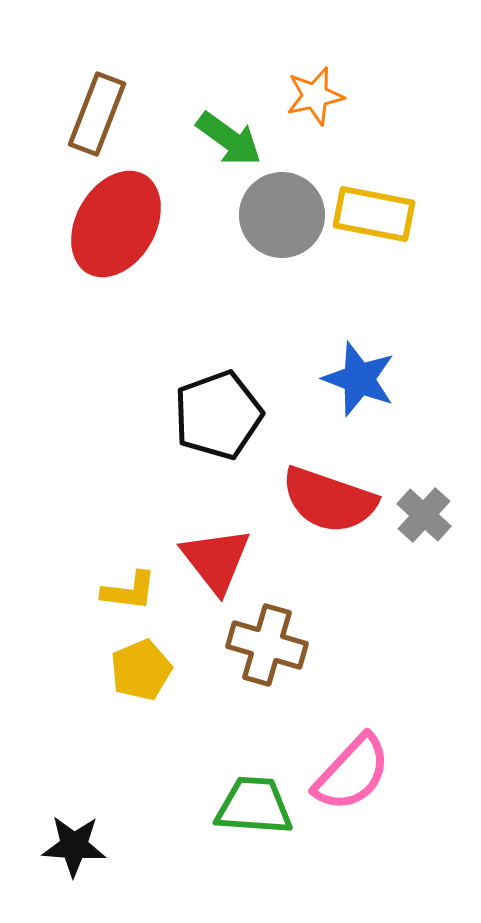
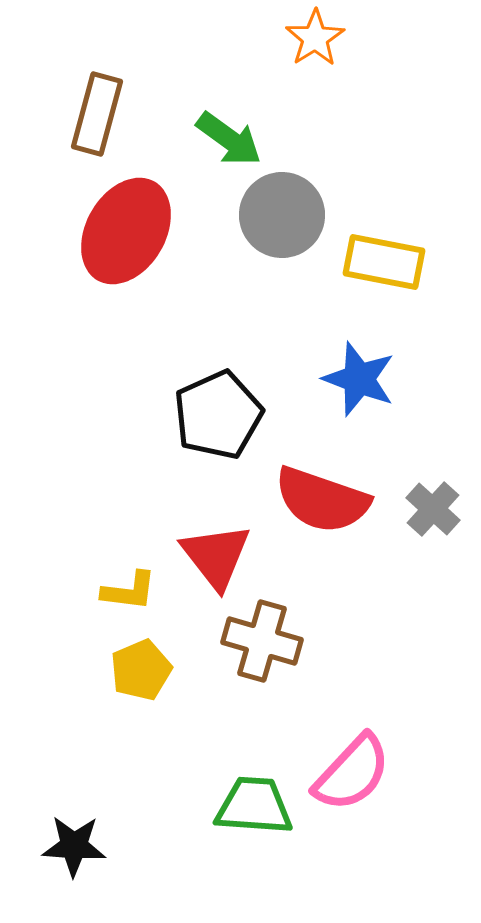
orange star: moved 58 px up; rotated 20 degrees counterclockwise
brown rectangle: rotated 6 degrees counterclockwise
yellow rectangle: moved 10 px right, 48 px down
red ellipse: moved 10 px right, 7 px down
black pentagon: rotated 4 degrees counterclockwise
red semicircle: moved 7 px left
gray cross: moved 9 px right, 6 px up
red triangle: moved 4 px up
brown cross: moved 5 px left, 4 px up
